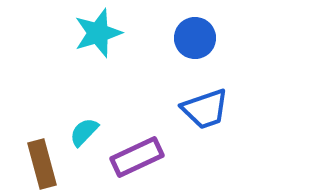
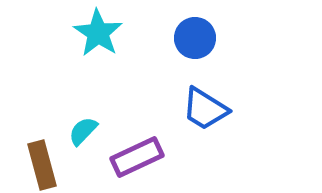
cyan star: rotated 21 degrees counterclockwise
blue trapezoid: rotated 51 degrees clockwise
cyan semicircle: moved 1 px left, 1 px up
brown rectangle: moved 1 px down
